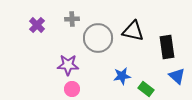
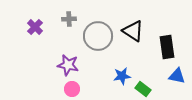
gray cross: moved 3 px left
purple cross: moved 2 px left, 2 px down
black triangle: rotated 20 degrees clockwise
gray circle: moved 2 px up
purple star: rotated 10 degrees clockwise
blue triangle: rotated 30 degrees counterclockwise
green rectangle: moved 3 px left
